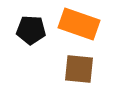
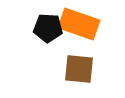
black pentagon: moved 17 px right, 2 px up
